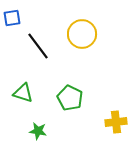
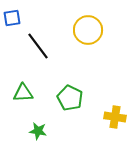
yellow circle: moved 6 px right, 4 px up
green triangle: rotated 20 degrees counterclockwise
yellow cross: moved 1 px left, 5 px up; rotated 15 degrees clockwise
